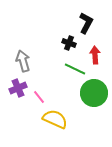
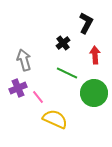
black cross: moved 6 px left; rotated 32 degrees clockwise
gray arrow: moved 1 px right, 1 px up
green line: moved 8 px left, 4 px down
pink line: moved 1 px left
